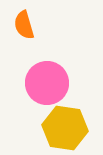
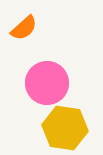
orange semicircle: moved 3 px down; rotated 116 degrees counterclockwise
